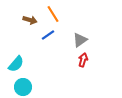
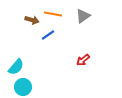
orange line: rotated 48 degrees counterclockwise
brown arrow: moved 2 px right
gray triangle: moved 3 px right, 24 px up
red arrow: rotated 144 degrees counterclockwise
cyan semicircle: moved 3 px down
